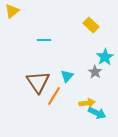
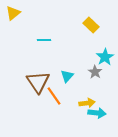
yellow triangle: moved 1 px right, 2 px down
orange line: rotated 66 degrees counterclockwise
cyan arrow: rotated 18 degrees counterclockwise
